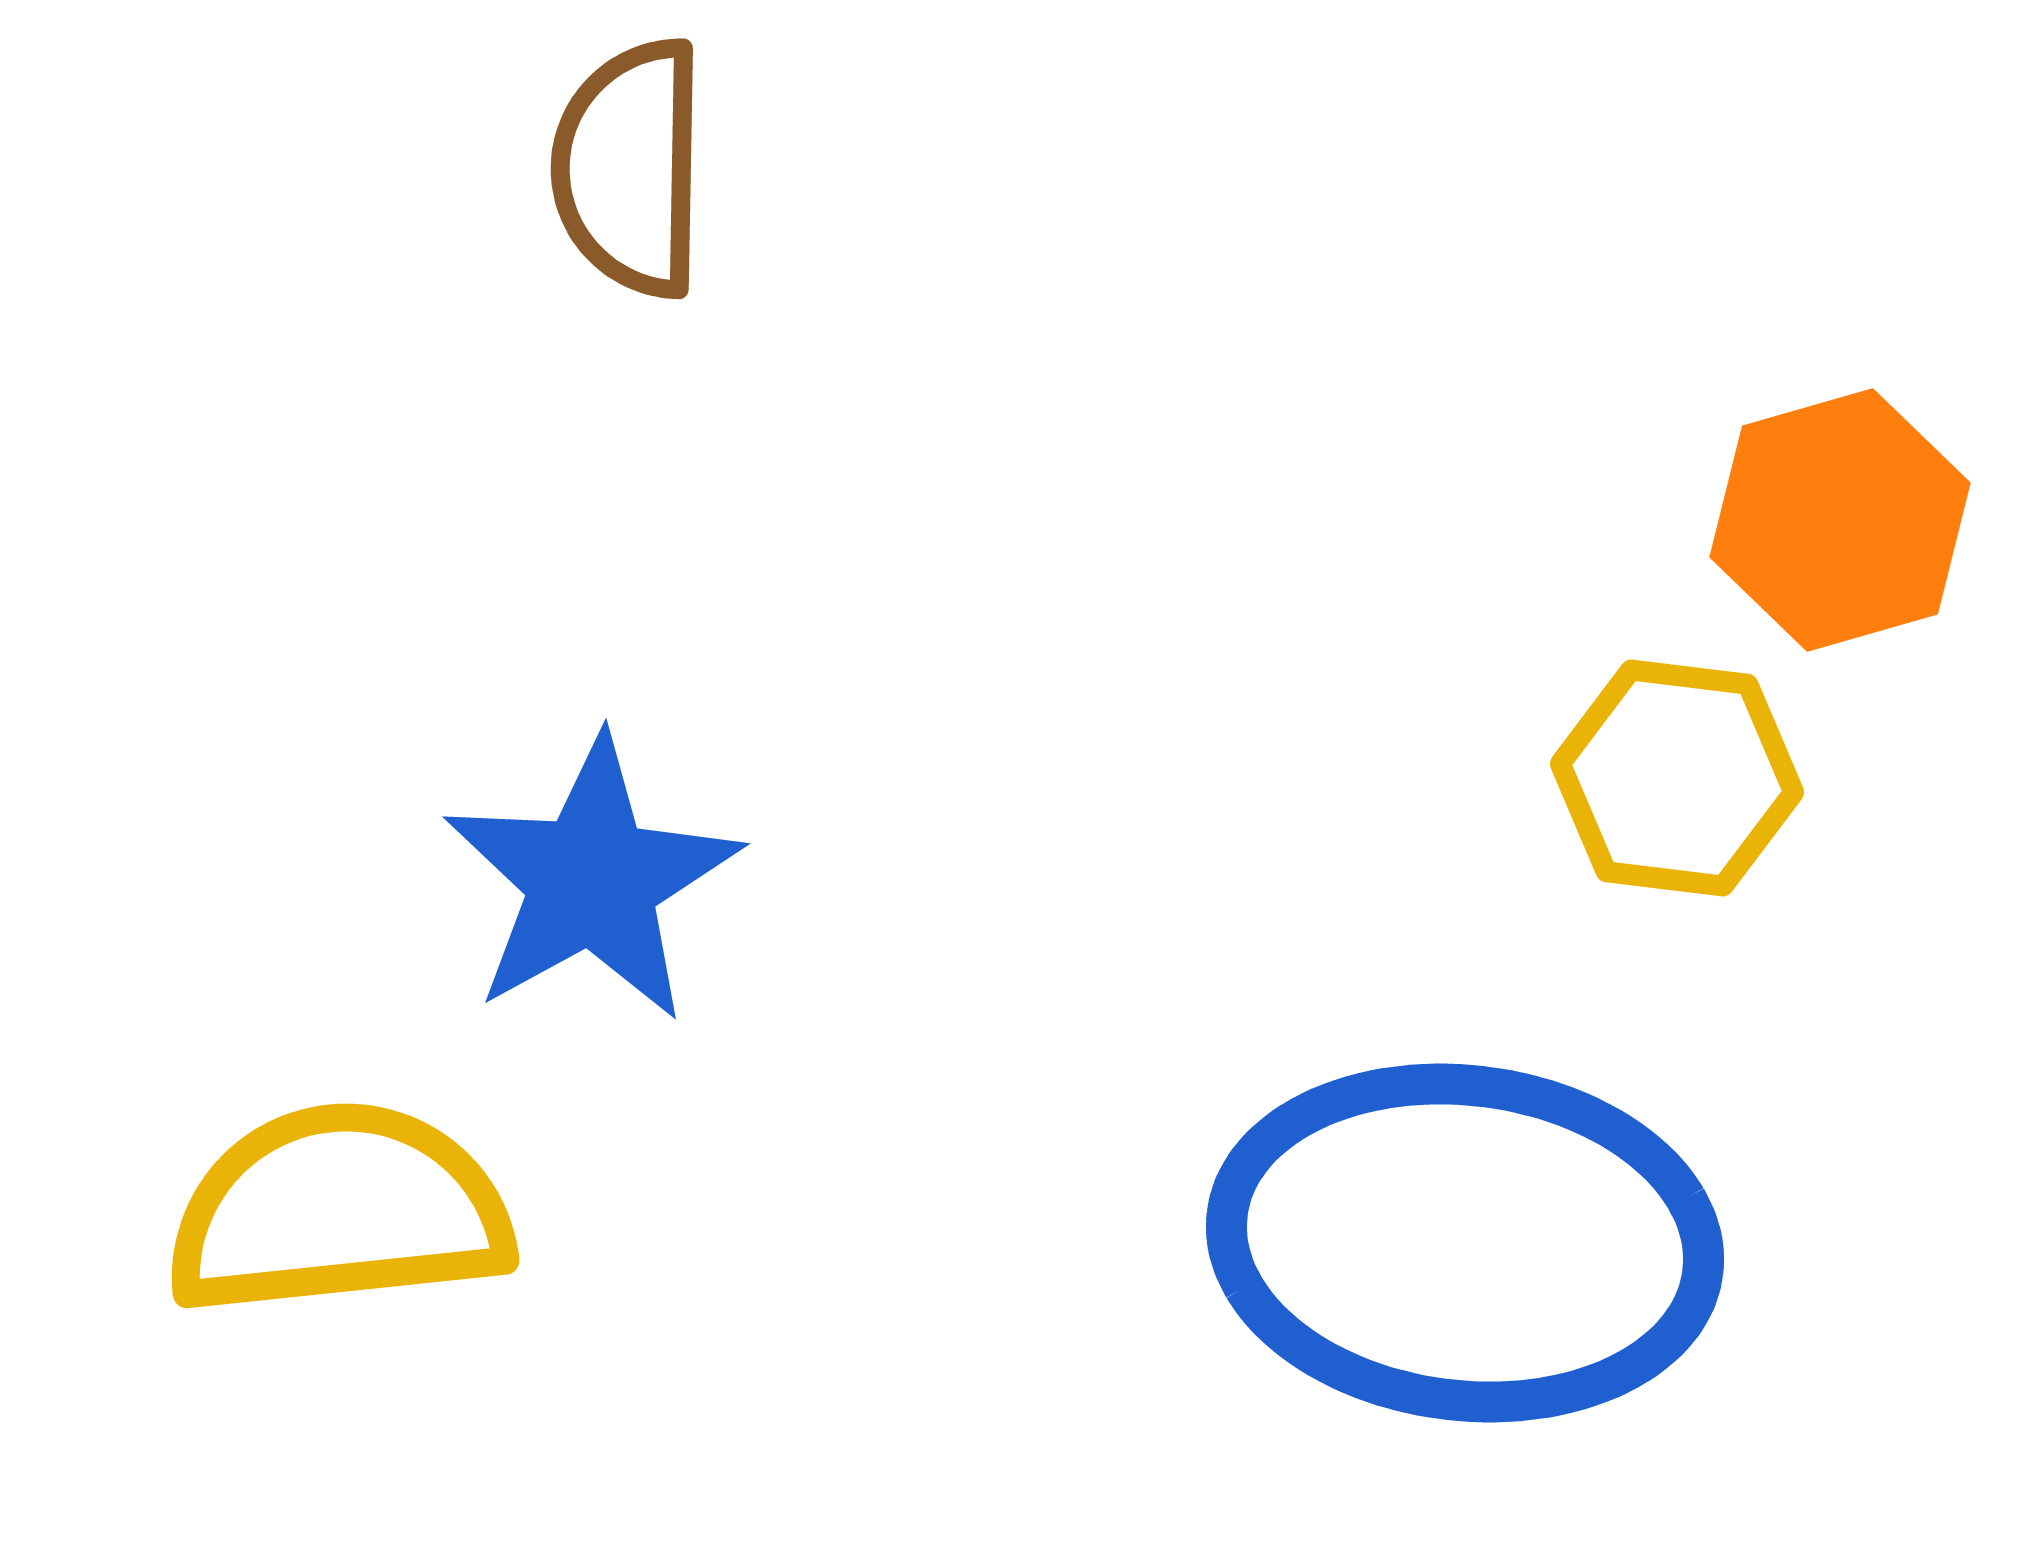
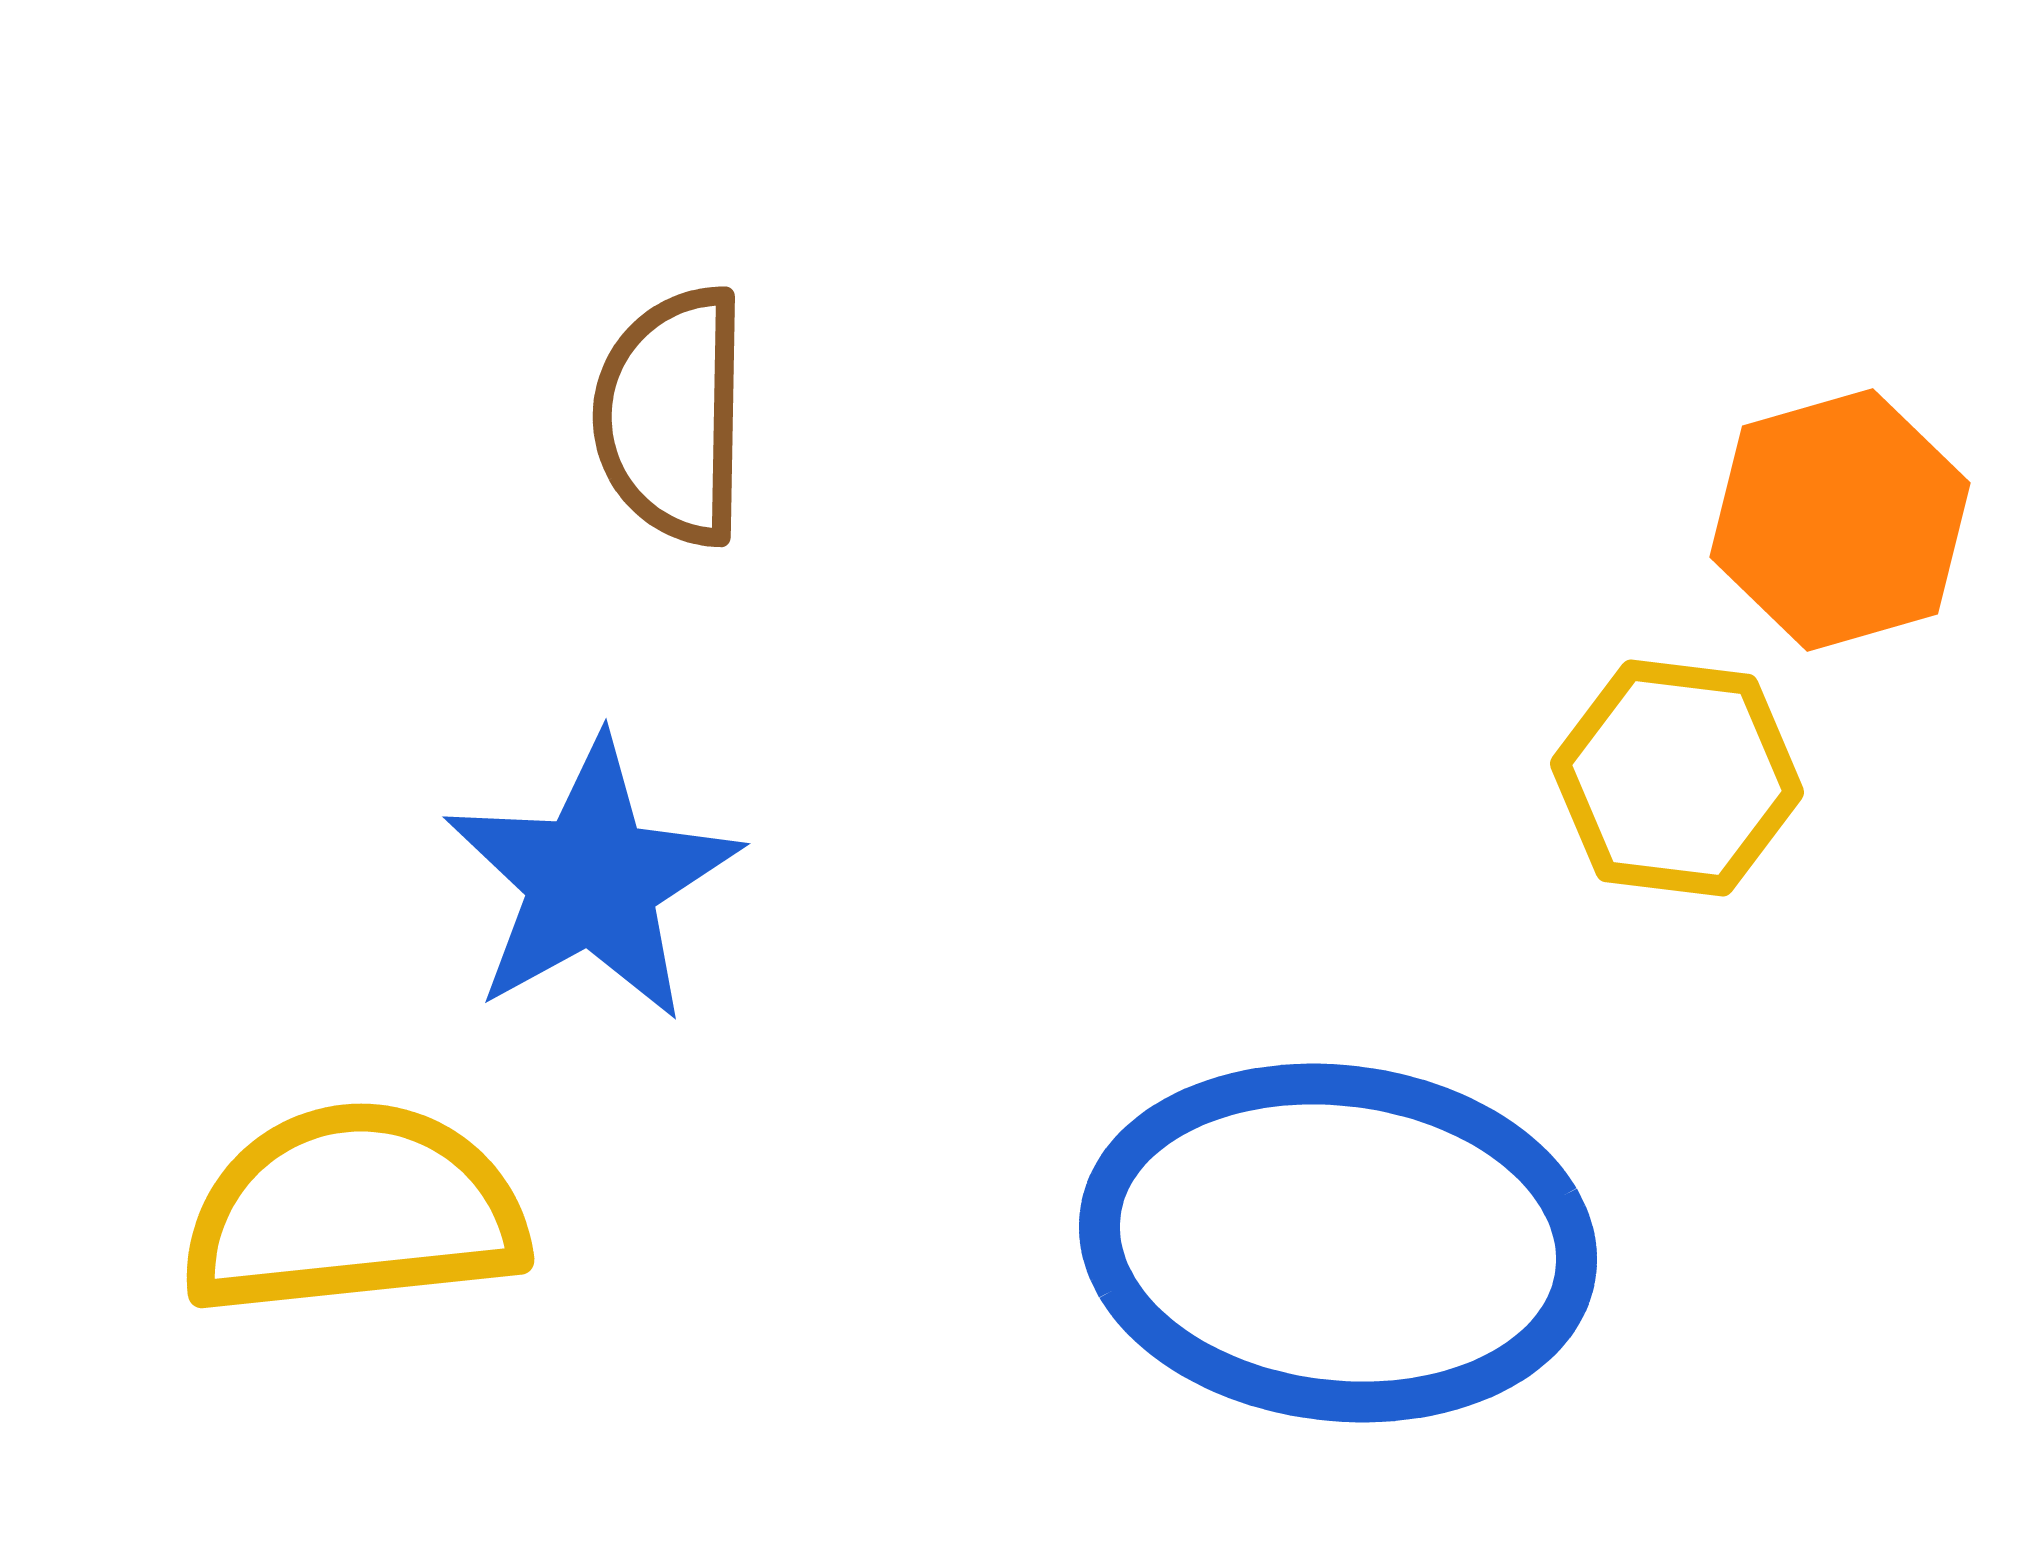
brown semicircle: moved 42 px right, 248 px down
yellow semicircle: moved 15 px right
blue ellipse: moved 127 px left
